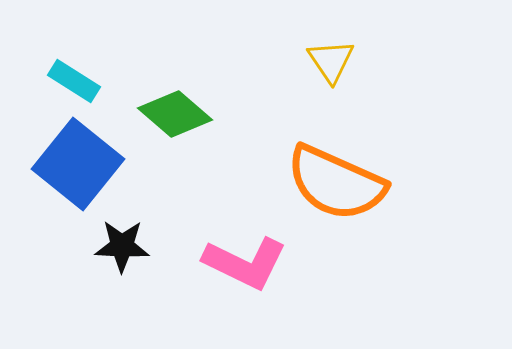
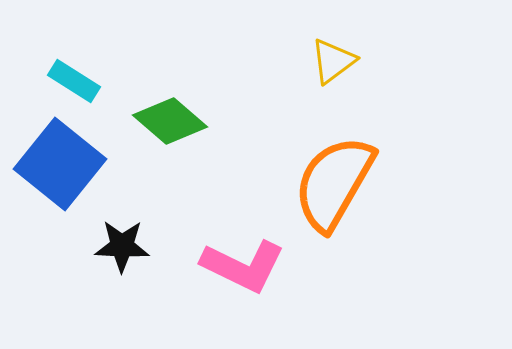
yellow triangle: moved 2 px right; rotated 27 degrees clockwise
green diamond: moved 5 px left, 7 px down
blue square: moved 18 px left
orange semicircle: moved 2 px left; rotated 96 degrees clockwise
pink L-shape: moved 2 px left, 3 px down
